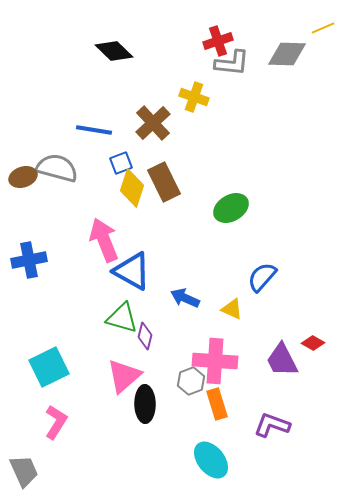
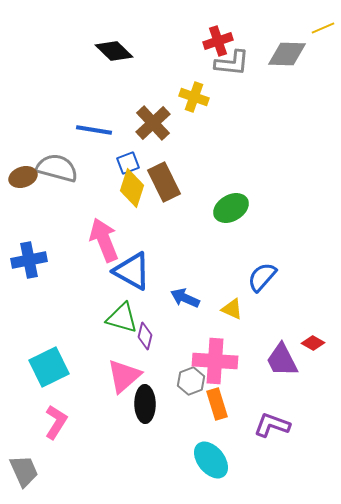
blue square: moved 7 px right
